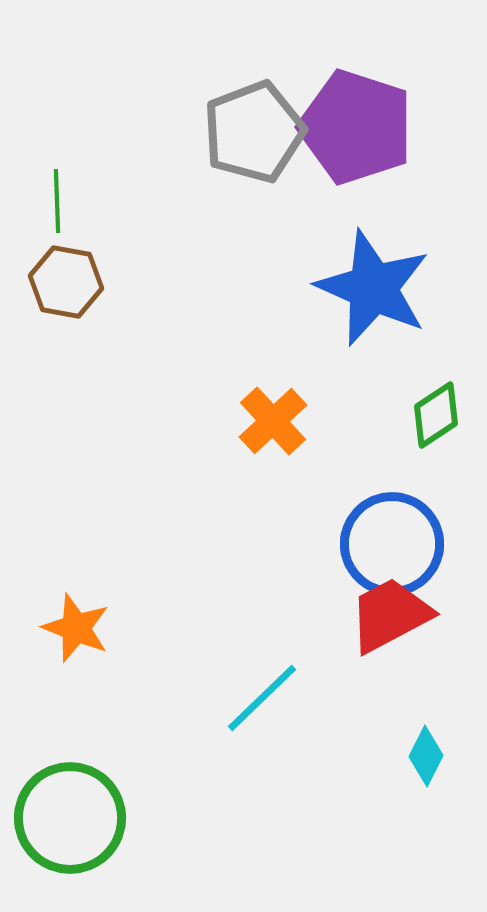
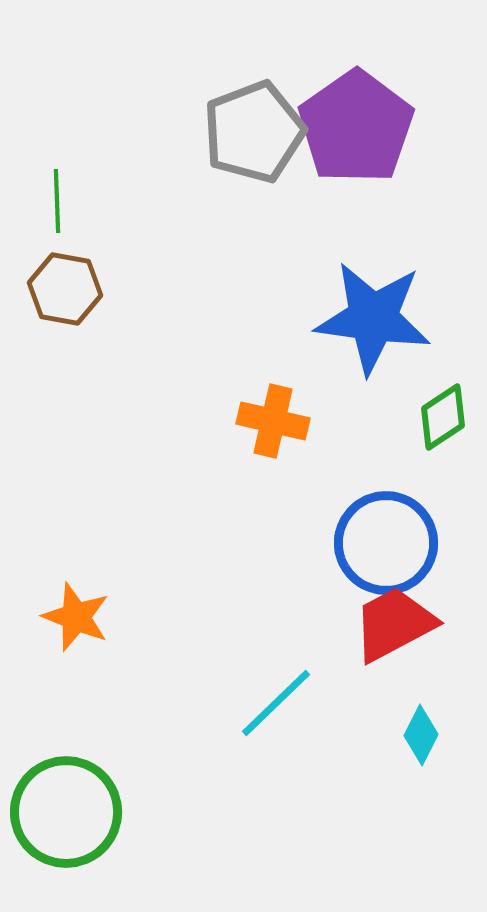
purple pentagon: rotated 19 degrees clockwise
brown hexagon: moved 1 px left, 7 px down
blue star: moved 30 px down; rotated 16 degrees counterclockwise
green diamond: moved 7 px right, 2 px down
orange cross: rotated 34 degrees counterclockwise
blue circle: moved 6 px left, 1 px up
red trapezoid: moved 4 px right, 9 px down
orange star: moved 11 px up
cyan line: moved 14 px right, 5 px down
cyan diamond: moved 5 px left, 21 px up
green circle: moved 4 px left, 6 px up
